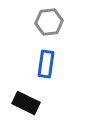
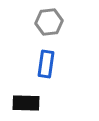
black rectangle: rotated 24 degrees counterclockwise
